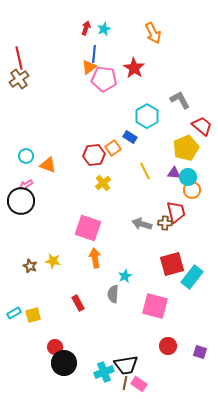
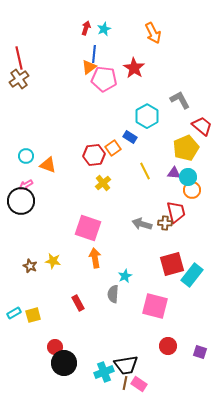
cyan rectangle at (192, 277): moved 2 px up
